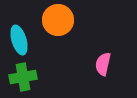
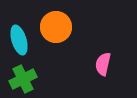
orange circle: moved 2 px left, 7 px down
green cross: moved 2 px down; rotated 16 degrees counterclockwise
